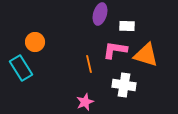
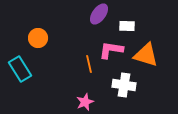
purple ellipse: moved 1 px left; rotated 20 degrees clockwise
orange circle: moved 3 px right, 4 px up
pink L-shape: moved 4 px left
cyan rectangle: moved 1 px left, 1 px down
